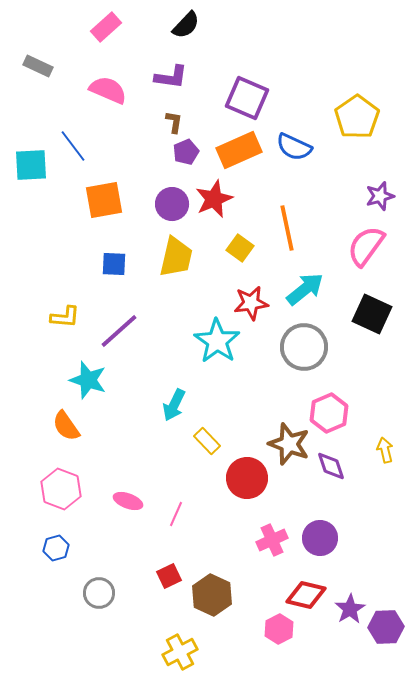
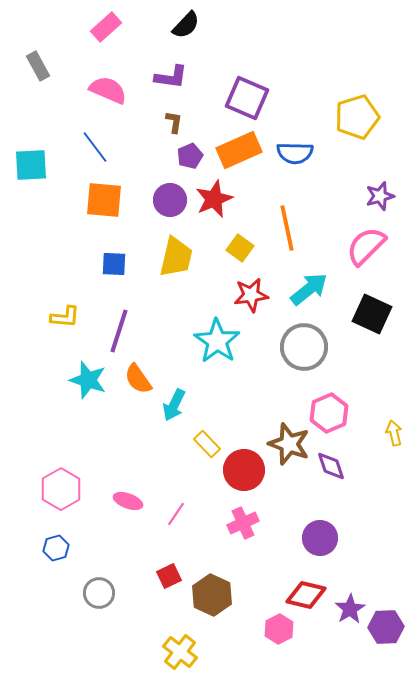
gray rectangle at (38, 66): rotated 36 degrees clockwise
yellow pentagon at (357, 117): rotated 18 degrees clockwise
blue line at (73, 146): moved 22 px right, 1 px down
blue semicircle at (294, 147): moved 1 px right, 6 px down; rotated 24 degrees counterclockwise
purple pentagon at (186, 152): moved 4 px right, 4 px down
orange square at (104, 200): rotated 15 degrees clockwise
purple circle at (172, 204): moved 2 px left, 4 px up
pink semicircle at (366, 246): rotated 9 degrees clockwise
cyan arrow at (305, 289): moved 4 px right
red star at (251, 303): moved 8 px up
purple line at (119, 331): rotated 30 degrees counterclockwise
orange semicircle at (66, 426): moved 72 px right, 47 px up
yellow rectangle at (207, 441): moved 3 px down
yellow arrow at (385, 450): moved 9 px right, 17 px up
red circle at (247, 478): moved 3 px left, 8 px up
pink hexagon at (61, 489): rotated 9 degrees clockwise
pink line at (176, 514): rotated 10 degrees clockwise
pink cross at (272, 540): moved 29 px left, 17 px up
yellow cross at (180, 652): rotated 24 degrees counterclockwise
